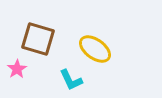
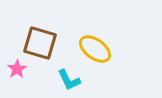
brown square: moved 2 px right, 4 px down
cyan L-shape: moved 2 px left
